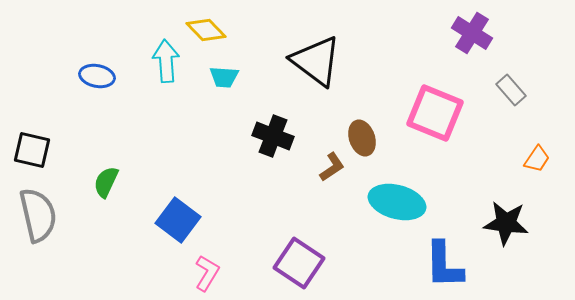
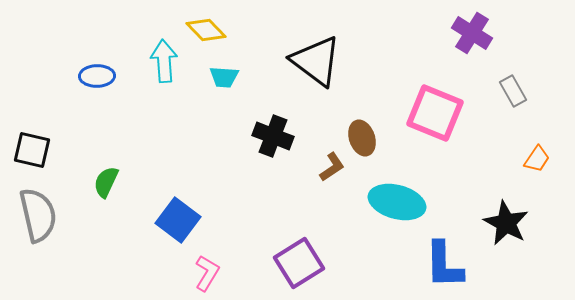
cyan arrow: moved 2 px left
blue ellipse: rotated 12 degrees counterclockwise
gray rectangle: moved 2 px right, 1 px down; rotated 12 degrees clockwise
black star: rotated 21 degrees clockwise
purple square: rotated 24 degrees clockwise
